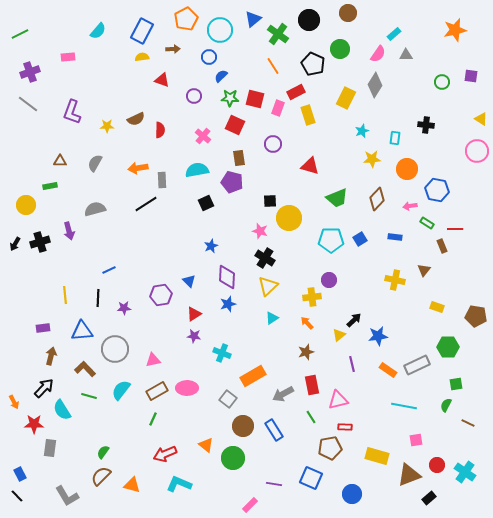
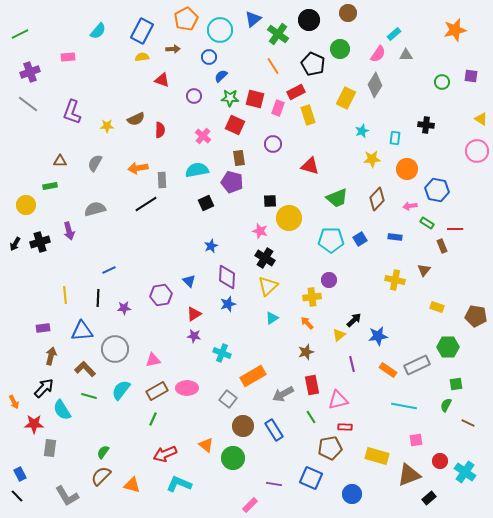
red circle at (437, 465): moved 3 px right, 4 px up
